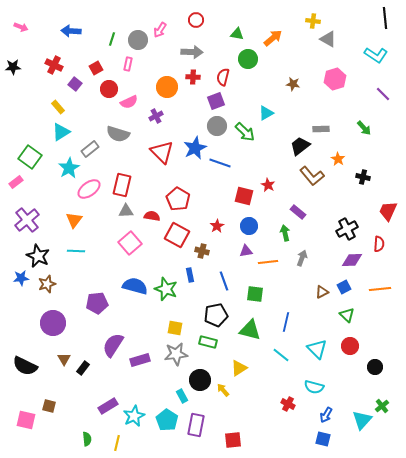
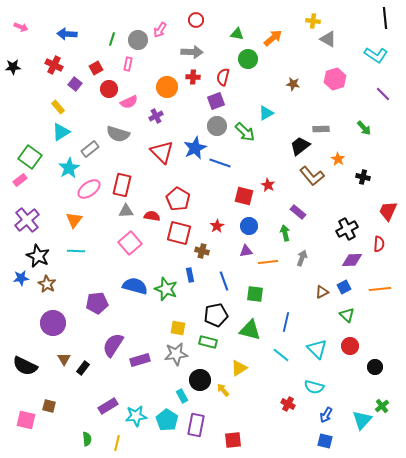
blue arrow at (71, 31): moved 4 px left, 3 px down
pink rectangle at (16, 182): moved 4 px right, 2 px up
red square at (177, 235): moved 2 px right, 2 px up; rotated 15 degrees counterclockwise
brown star at (47, 284): rotated 24 degrees counterclockwise
yellow square at (175, 328): moved 3 px right
cyan star at (134, 416): moved 2 px right; rotated 20 degrees clockwise
blue square at (323, 439): moved 2 px right, 2 px down
